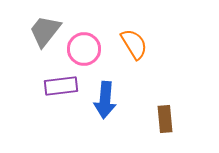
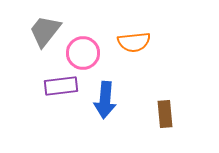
orange semicircle: moved 2 px up; rotated 116 degrees clockwise
pink circle: moved 1 px left, 4 px down
brown rectangle: moved 5 px up
